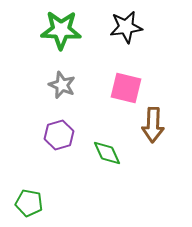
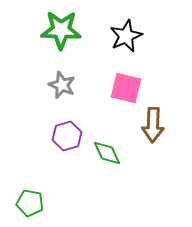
black star: moved 9 px down; rotated 16 degrees counterclockwise
purple hexagon: moved 8 px right, 1 px down
green pentagon: moved 1 px right
